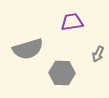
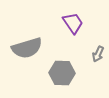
purple trapezoid: moved 1 px right, 1 px down; rotated 65 degrees clockwise
gray semicircle: moved 1 px left, 1 px up
